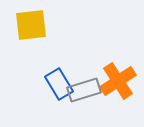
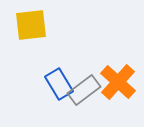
orange cross: moved 1 px down; rotated 15 degrees counterclockwise
gray rectangle: rotated 20 degrees counterclockwise
